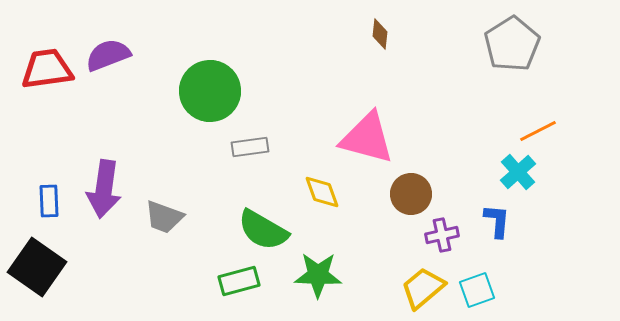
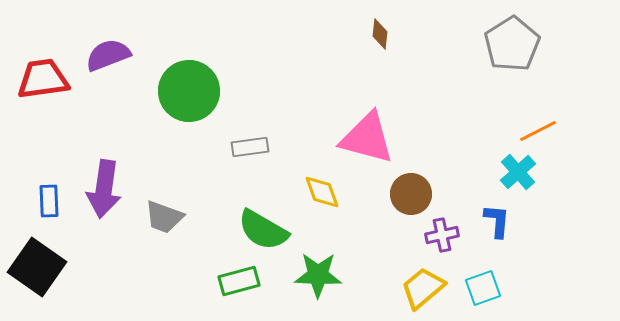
red trapezoid: moved 4 px left, 10 px down
green circle: moved 21 px left
cyan square: moved 6 px right, 2 px up
